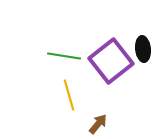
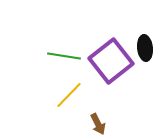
black ellipse: moved 2 px right, 1 px up
yellow line: rotated 60 degrees clockwise
brown arrow: rotated 115 degrees clockwise
